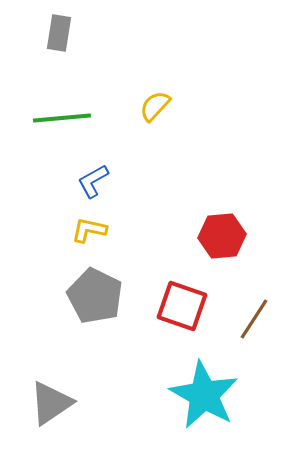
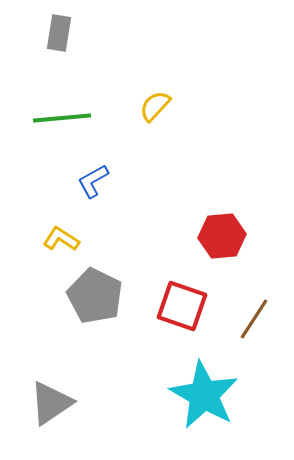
yellow L-shape: moved 28 px left, 9 px down; rotated 21 degrees clockwise
